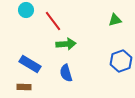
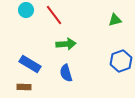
red line: moved 1 px right, 6 px up
